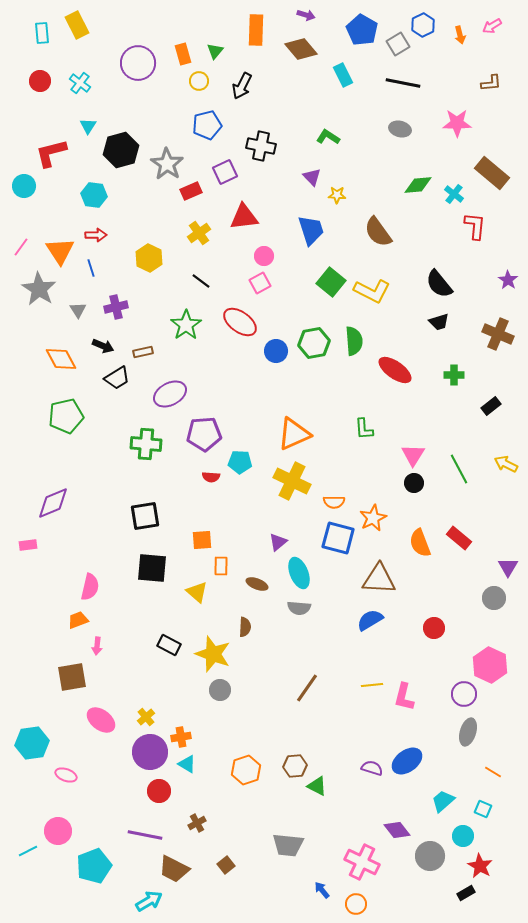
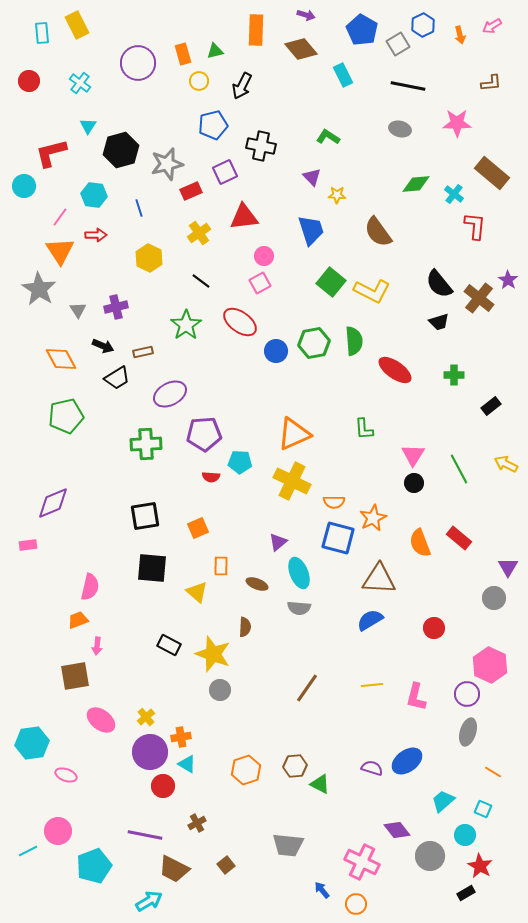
green triangle at (215, 51): rotated 36 degrees clockwise
red circle at (40, 81): moved 11 px left
black line at (403, 83): moved 5 px right, 3 px down
blue pentagon at (207, 125): moved 6 px right
gray star at (167, 164): rotated 24 degrees clockwise
green diamond at (418, 185): moved 2 px left, 1 px up
pink line at (21, 247): moved 39 px right, 30 px up
blue line at (91, 268): moved 48 px right, 60 px up
brown cross at (498, 334): moved 19 px left, 36 px up; rotated 16 degrees clockwise
green cross at (146, 444): rotated 8 degrees counterclockwise
orange square at (202, 540): moved 4 px left, 12 px up; rotated 20 degrees counterclockwise
brown square at (72, 677): moved 3 px right, 1 px up
purple circle at (464, 694): moved 3 px right
pink L-shape at (404, 697): moved 12 px right
green triangle at (317, 786): moved 3 px right, 2 px up
red circle at (159, 791): moved 4 px right, 5 px up
cyan circle at (463, 836): moved 2 px right, 1 px up
